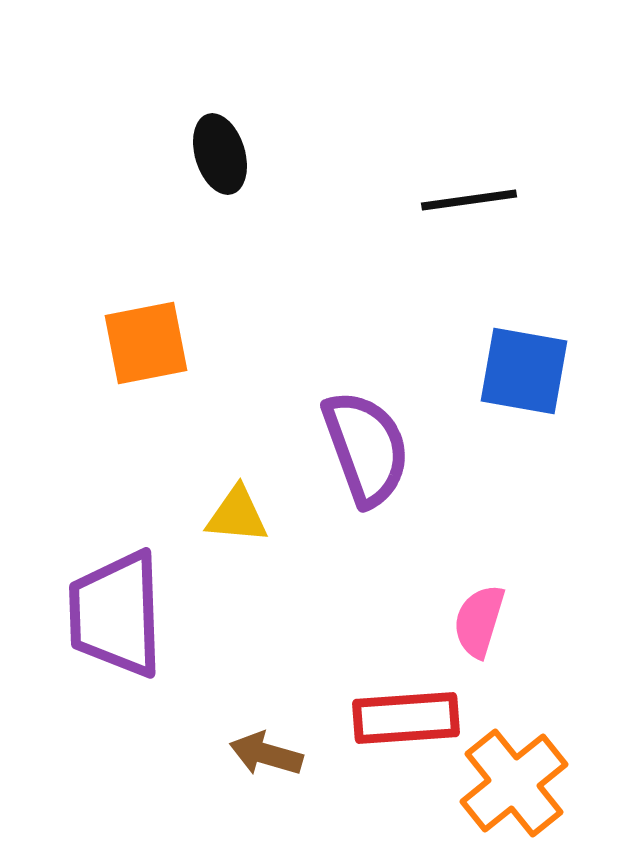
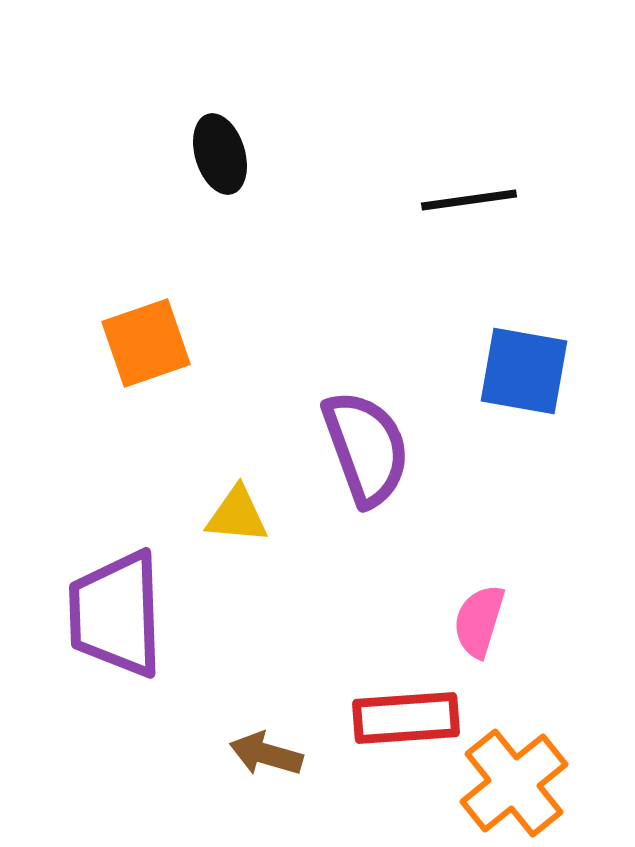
orange square: rotated 8 degrees counterclockwise
